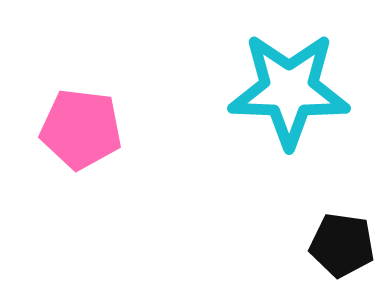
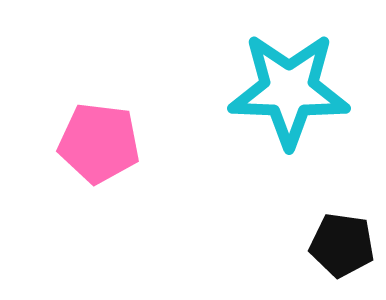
pink pentagon: moved 18 px right, 14 px down
